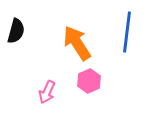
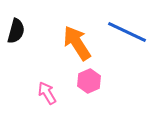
blue line: rotated 72 degrees counterclockwise
pink arrow: moved 1 px down; rotated 125 degrees clockwise
